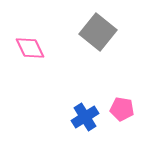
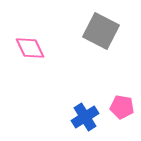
gray square: moved 3 px right, 1 px up; rotated 12 degrees counterclockwise
pink pentagon: moved 2 px up
